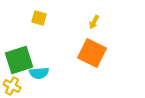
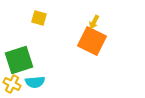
orange square: moved 12 px up
cyan semicircle: moved 4 px left, 9 px down
yellow cross: moved 2 px up
